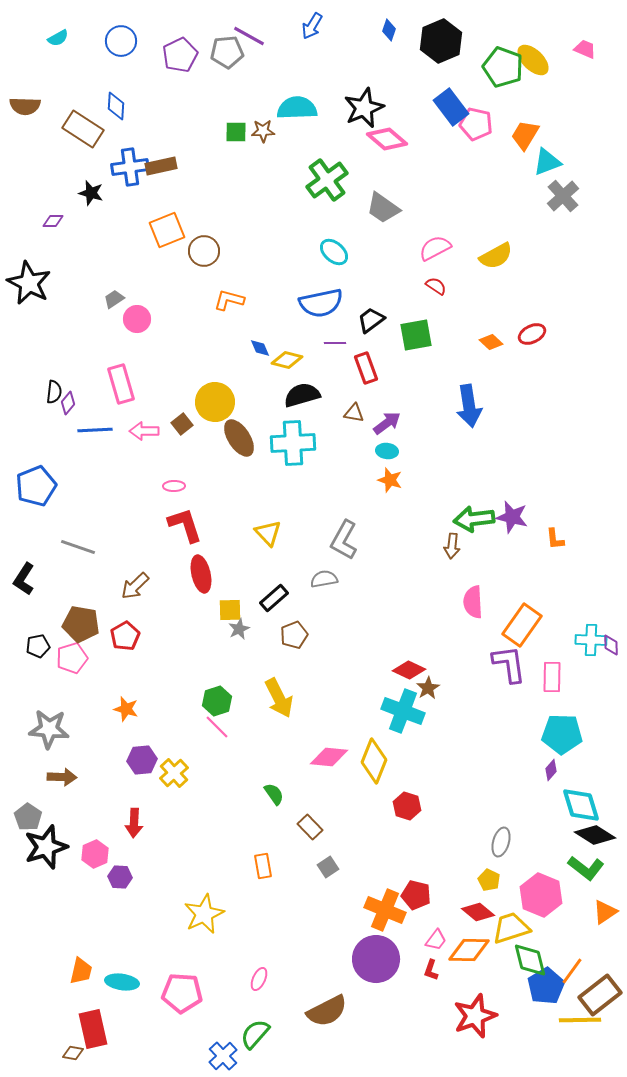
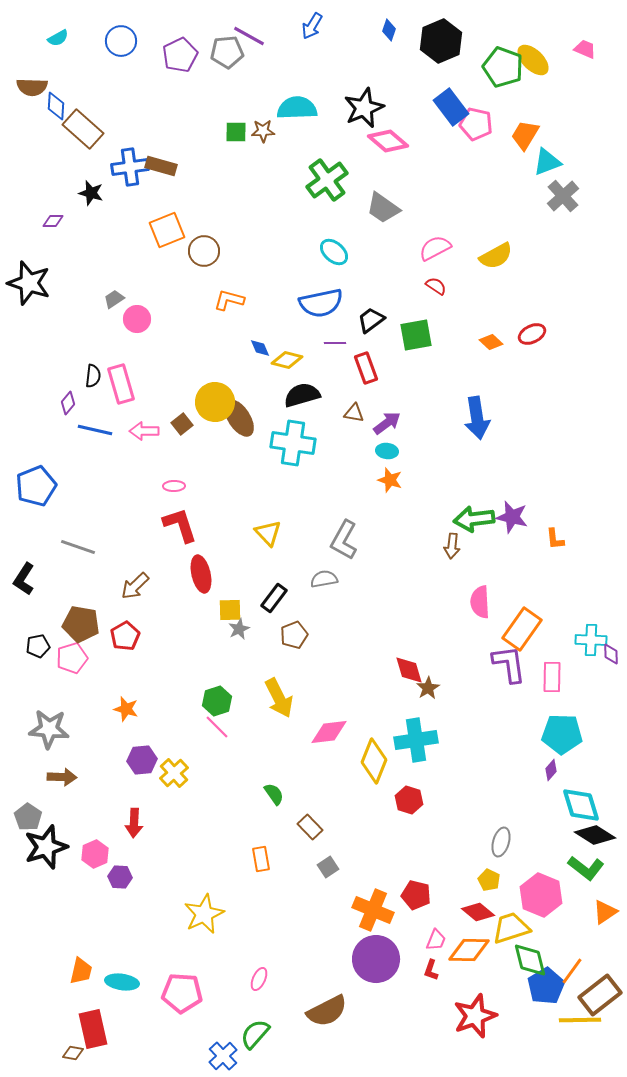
brown semicircle at (25, 106): moved 7 px right, 19 px up
blue diamond at (116, 106): moved 60 px left
brown rectangle at (83, 129): rotated 9 degrees clockwise
pink diamond at (387, 139): moved 1 px right, 2 px down
brown rectangle at (161, 166): rotated 28 degrees clockwise
black star at (29, 283): rotated 9 degrees counterclockwise
black semicircle at (54, 392): moved 39 px right, 16 px up
blue arrow at (469, 406): moved 8 px right, 12 px down
blue line at (95, 430): rotated 16 degrees clockwise
brown ellipse at (239, 438): moved 20 px up
cyan cross at (293, 443): rotated 12 degrees clockwise
red L-shape at (185, 525): moved 5 px left
black rectangle at (274, 598): rotated 12 degrees counterclockwise
pink semicircle at (473, 602): moved 7 px right
orange rectangle at (522, 625): moved 4 px down
purple diamond at (611, 645): moved 9 px down
red diamond at (409, 670): rotated 48 degrees clockwise
cyan cross at (403, 711): moved 13 px right, 29 px down; rotated 30 degrees counterclockwise
pink diamond at (329, 757): moved 25 px up; rotated 12 degrees counterclockwise
red hexagon at (407, 806): moved 2 px right, 6 px up
orange rectangle at (263, 866): moved 2 px left, 7 px up
orange cross at (385, 910): moved 12 px left
pink trapezoid at (436, 940): rotated 15 degrees counterclockwise
